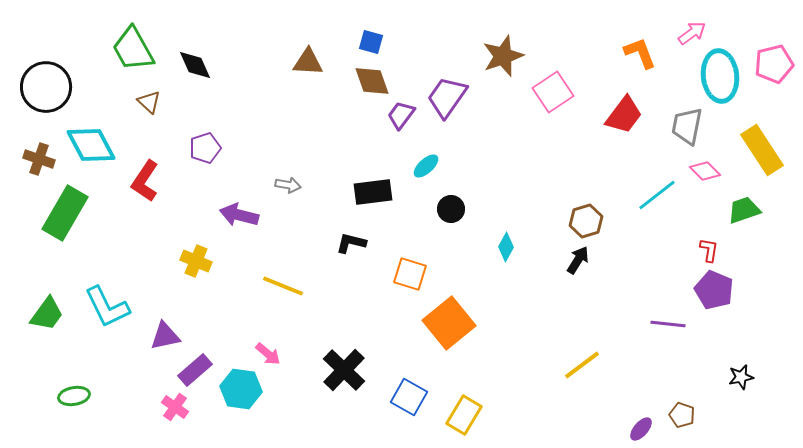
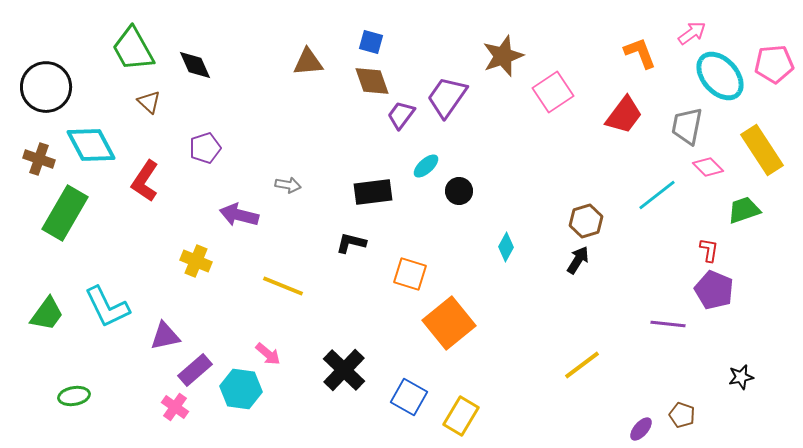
brown triangle at (308, 62): rotated 8 degrees counterclockwise
pink pentagon at (774, 64): rotated 9 degrees clockwise
cyan ellipse at (720, 76): rotated 36 degrees counterclockwise
pink diamond at (705, 171): moved 3 px right, 4 px up
black circle at (451, 209): moved 8 px right, 18 px up
yellow rectangle at (464, 415): moved 3 px left, 1 px down
